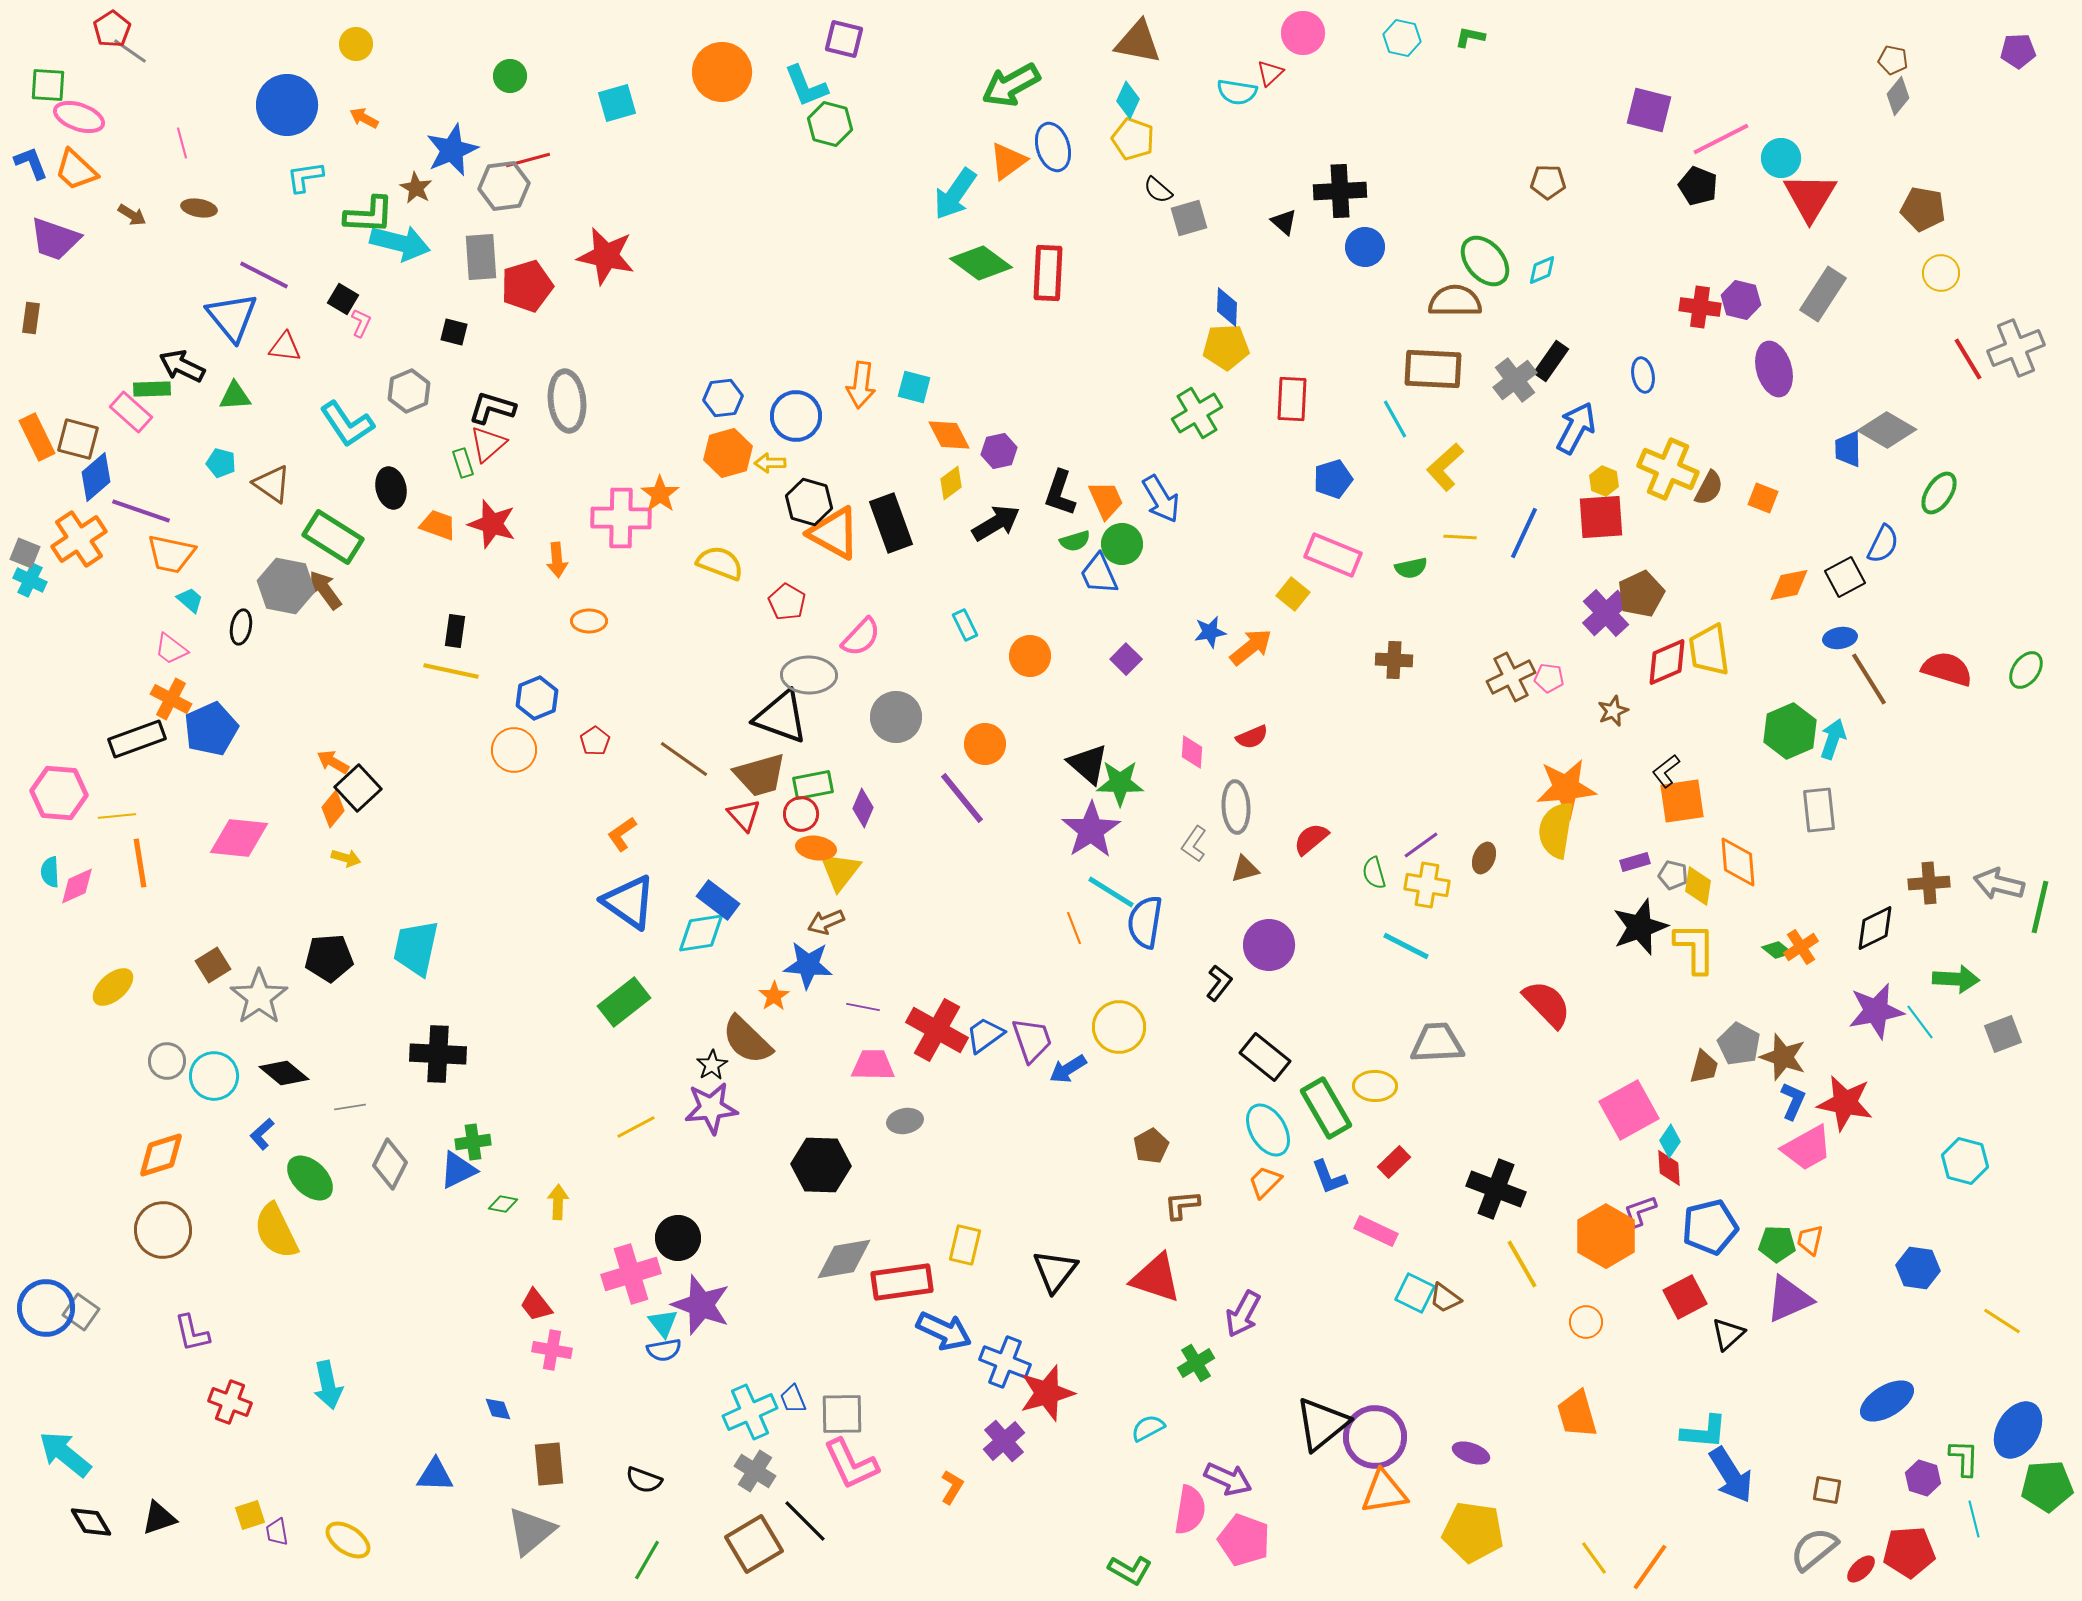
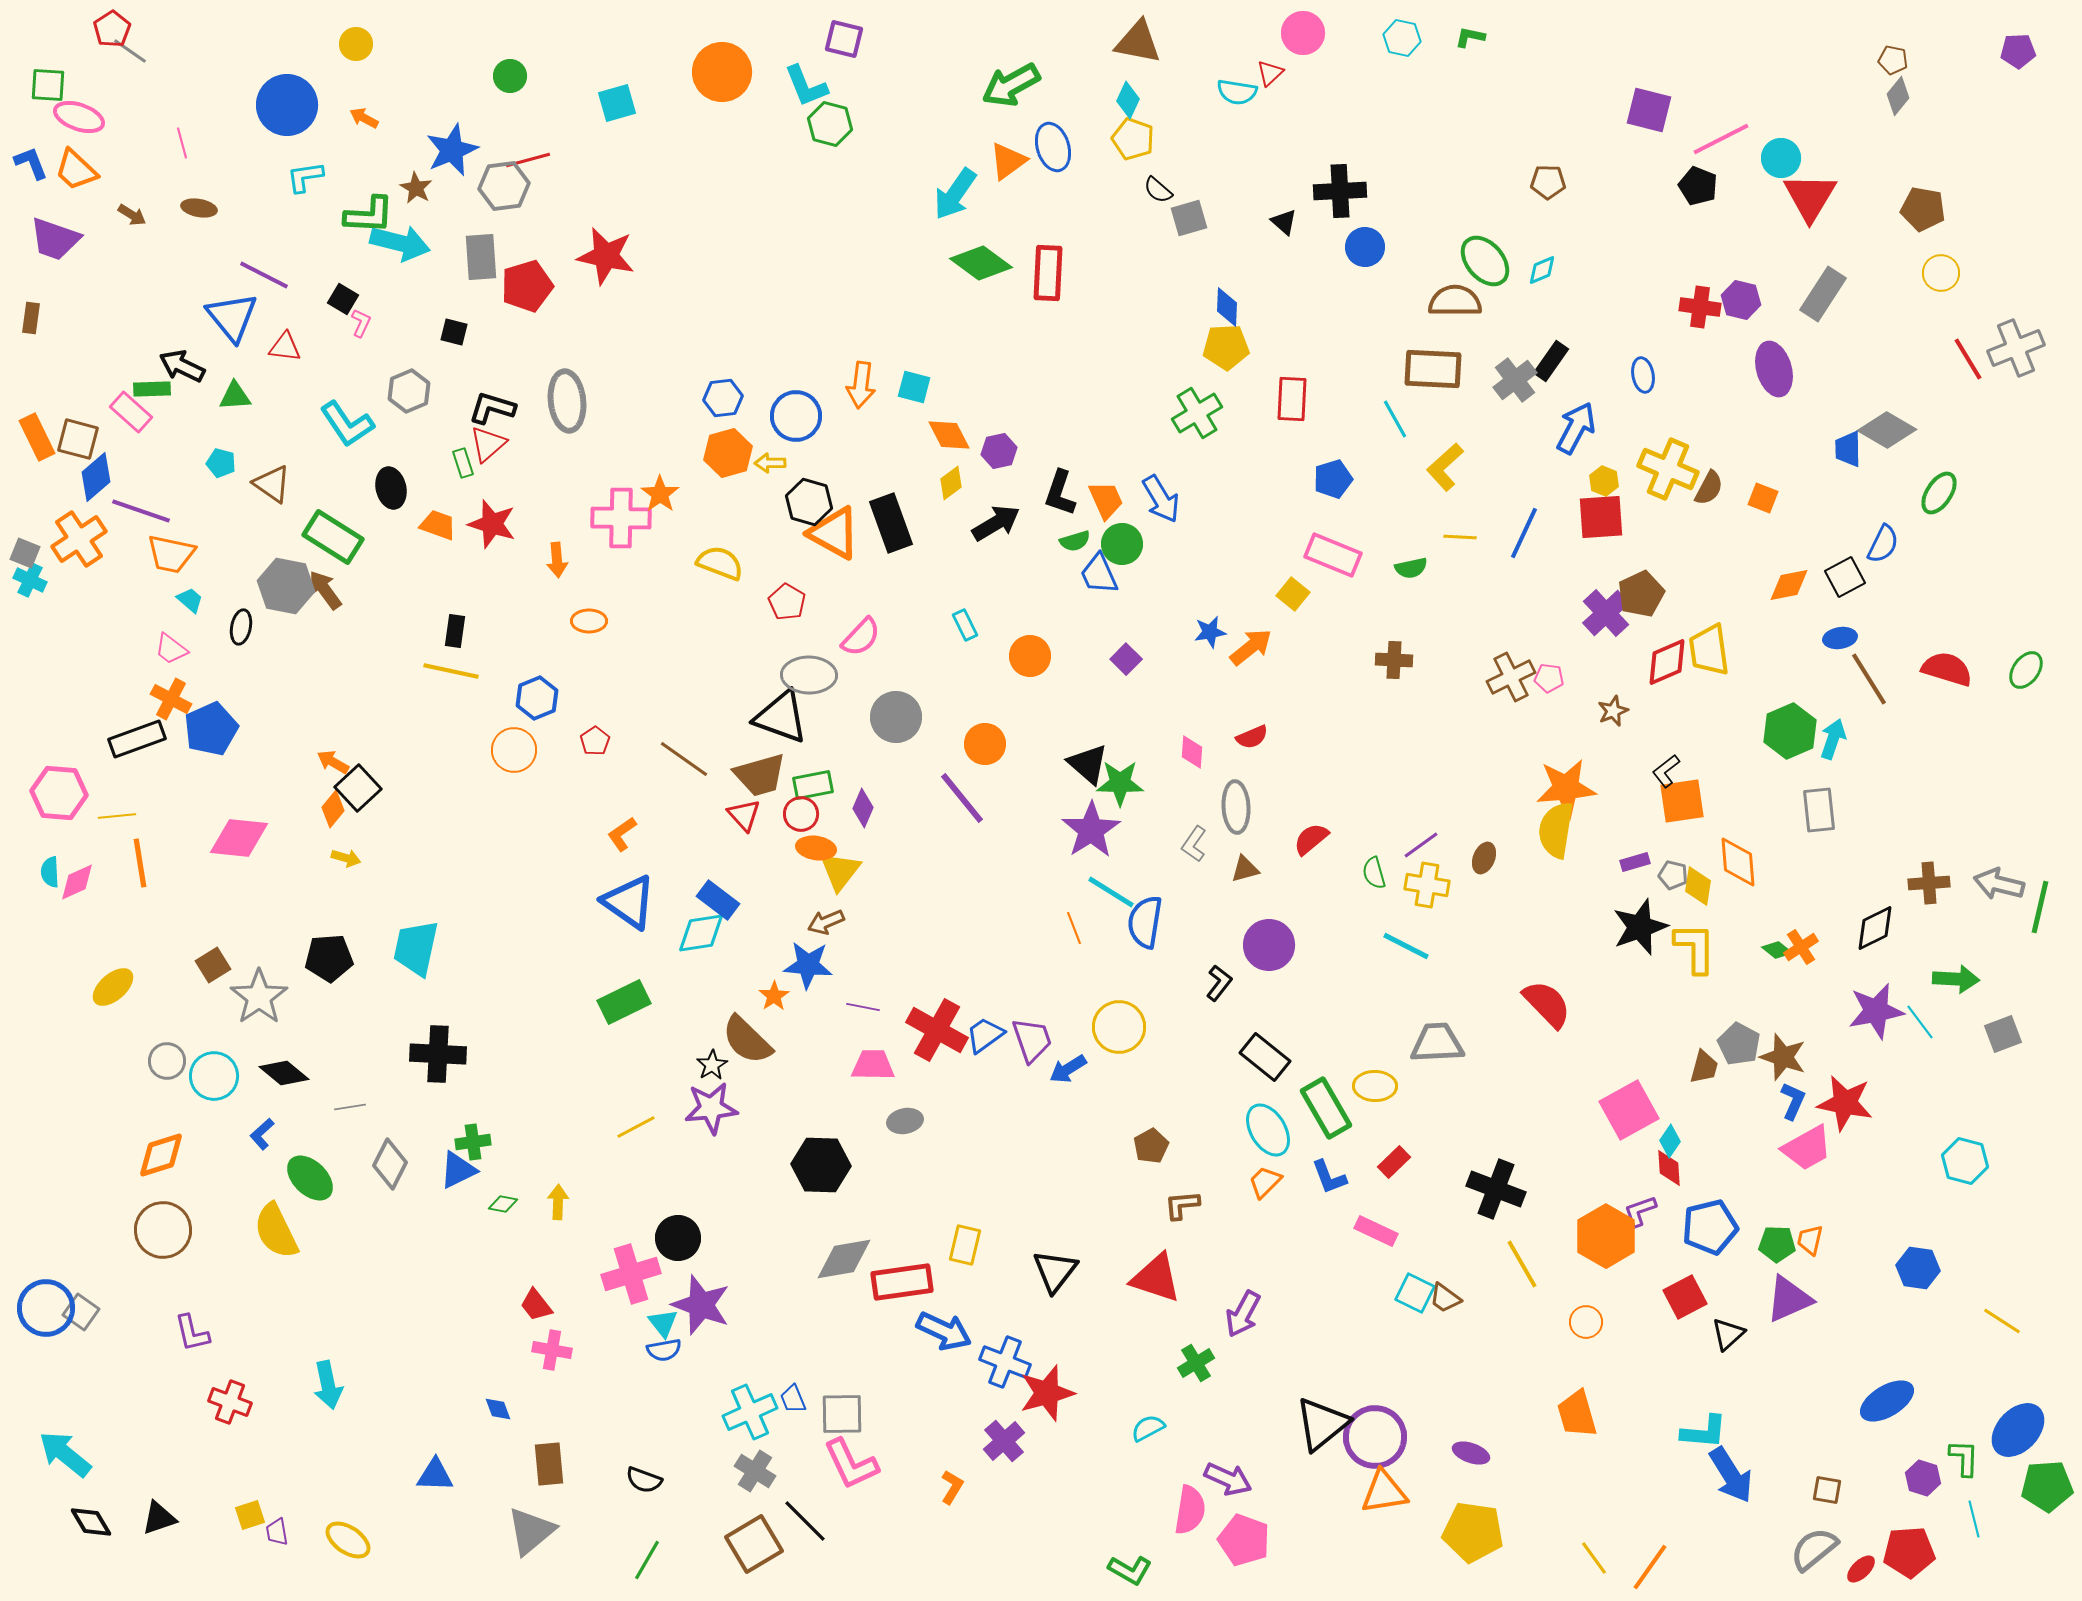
pink diamond at (77, 886): moved 4 px up
green rectangle at (624, 1002): rotated 12 degrees clockwise
blue ellipse at (2018, 1430): rotated 12 degrees clockwise
